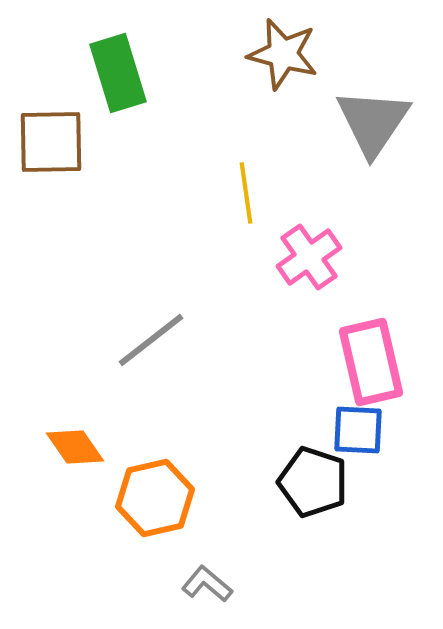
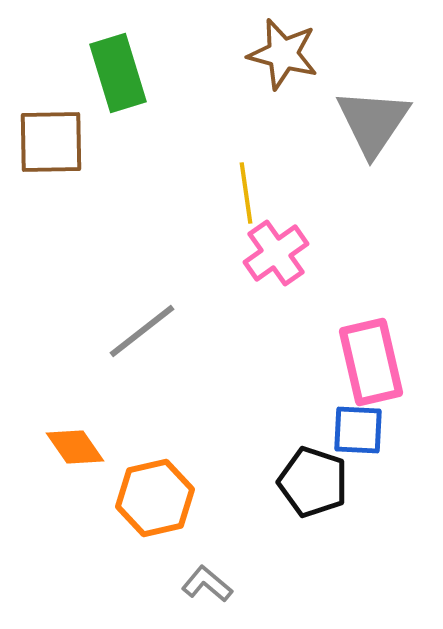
pink cross: moved 33 px left, 4 px up
gray line: moved 9 px left, 9 px up
